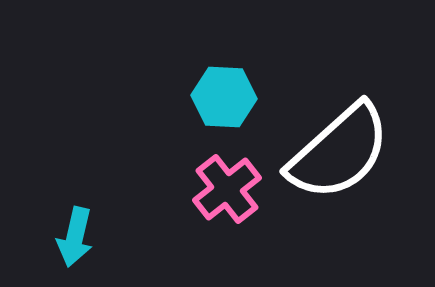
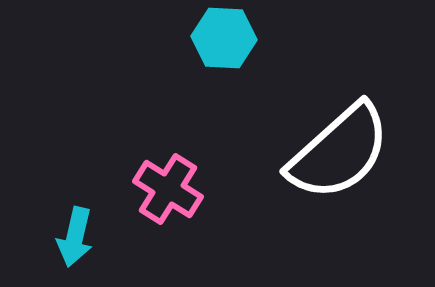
cyan hexagon: moved 59 px up
pink cross: moved 59 px left; rotated 20 degrees counterclockwise
